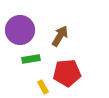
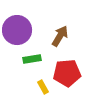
purple circle: moved 3 px left
green rectangle: moved 1 px right
